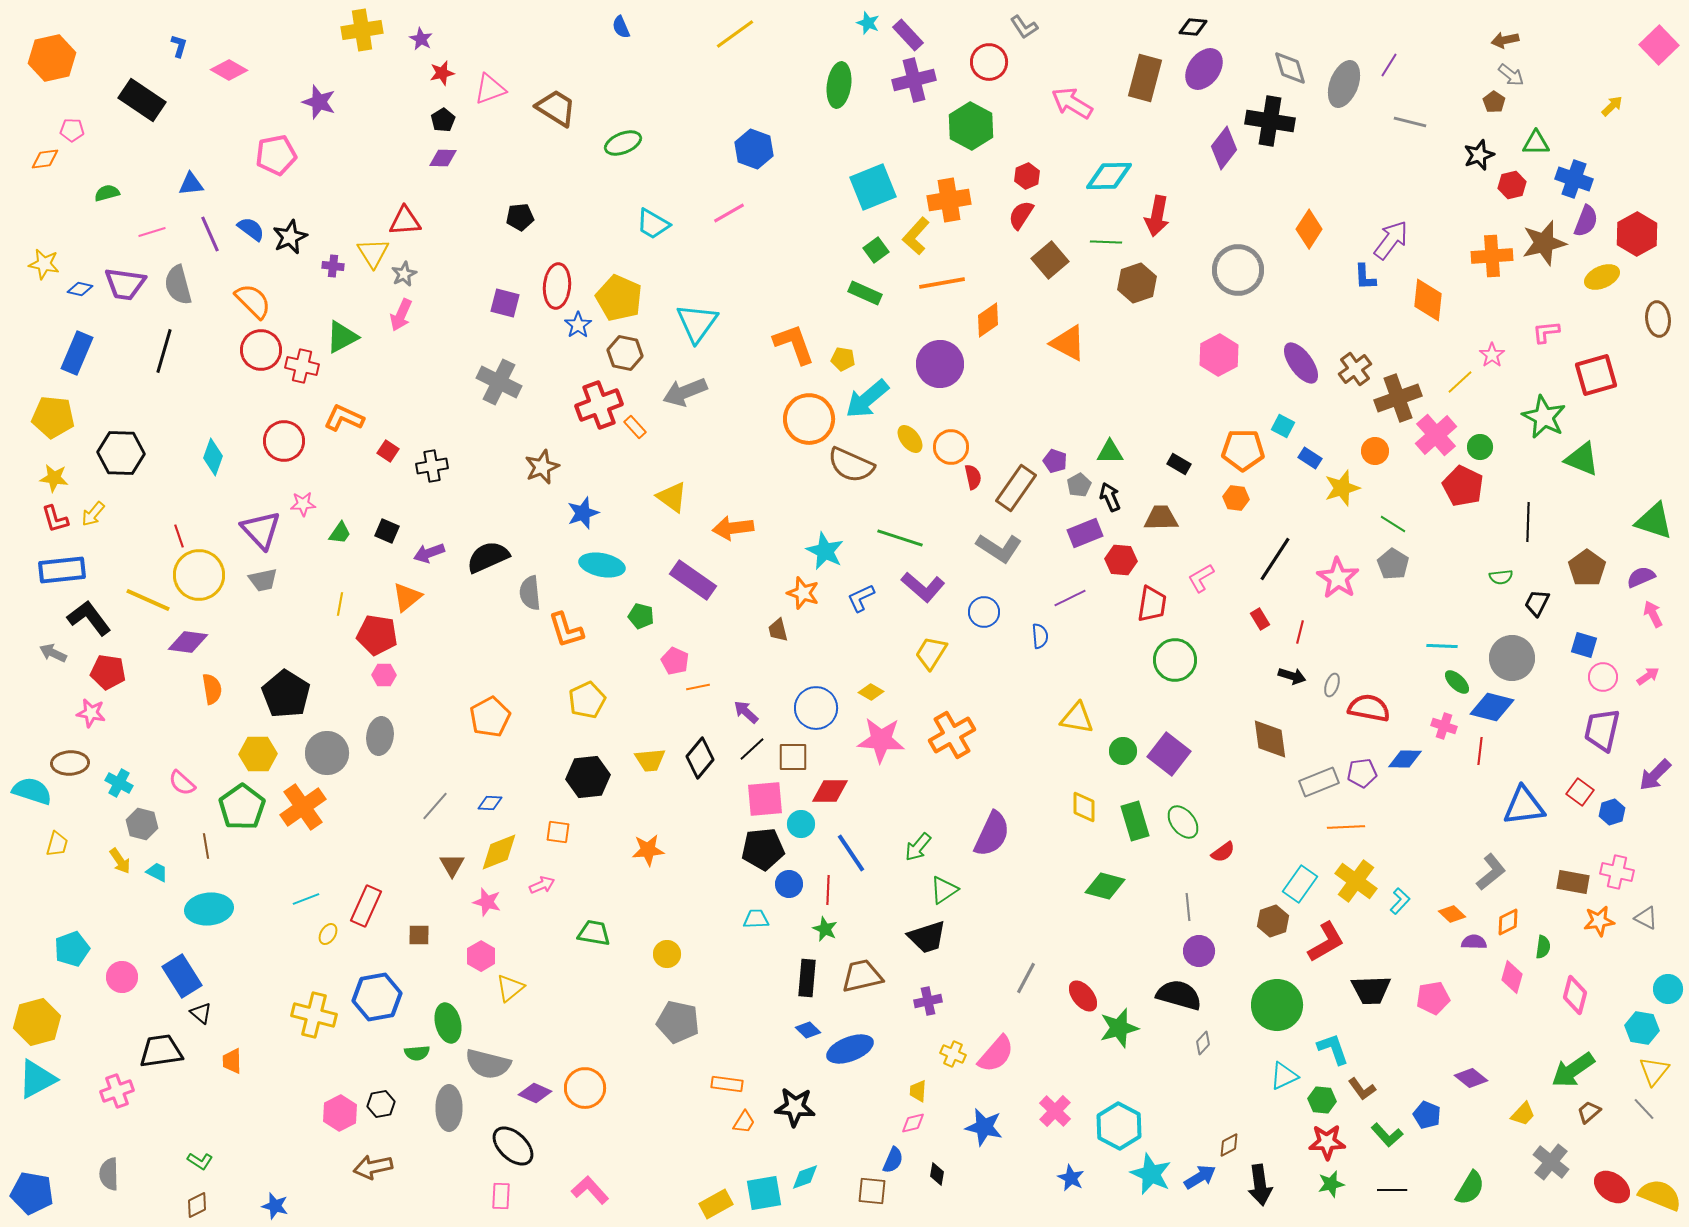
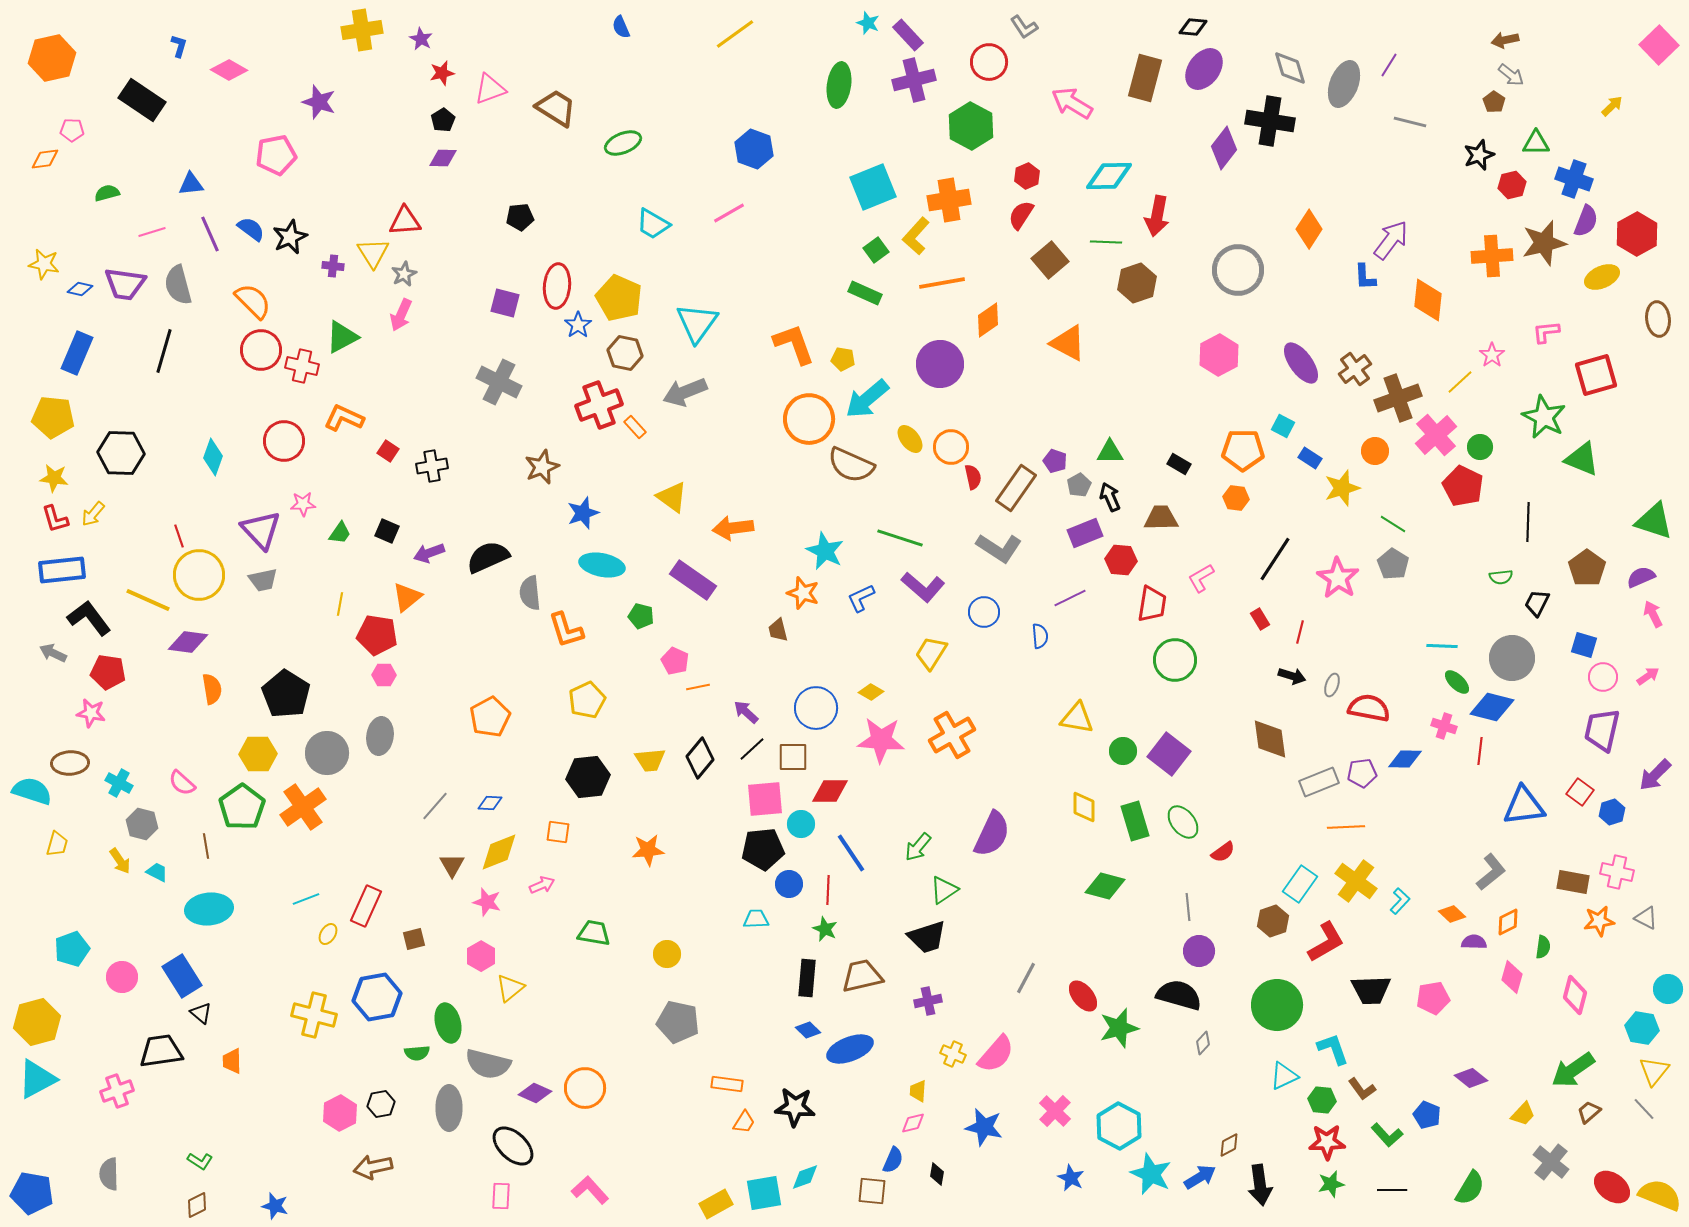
brown square at (419, 935): moved 5 px left, 4 px down; rotated 15 degrees counterclockwise
